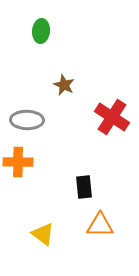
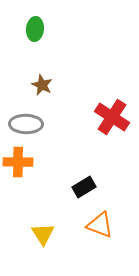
green ellipse: moved 6 px left, 2 px up
brown star: moved 22 px left
gray ellipse: moved 1 px left, 4 px down
black rectangle: rotated 65 degrees clockwise
orange triangle: rotated 20 degrees clockwise
yellow triangle: rotated 20 degrees clockwise
